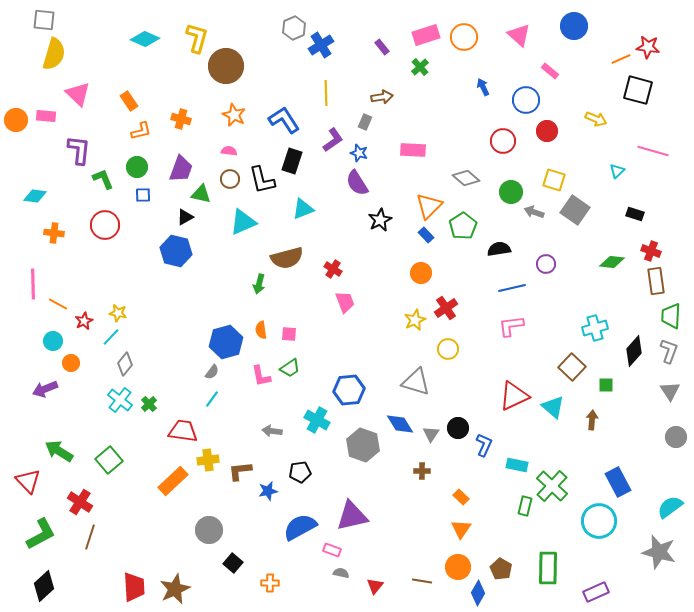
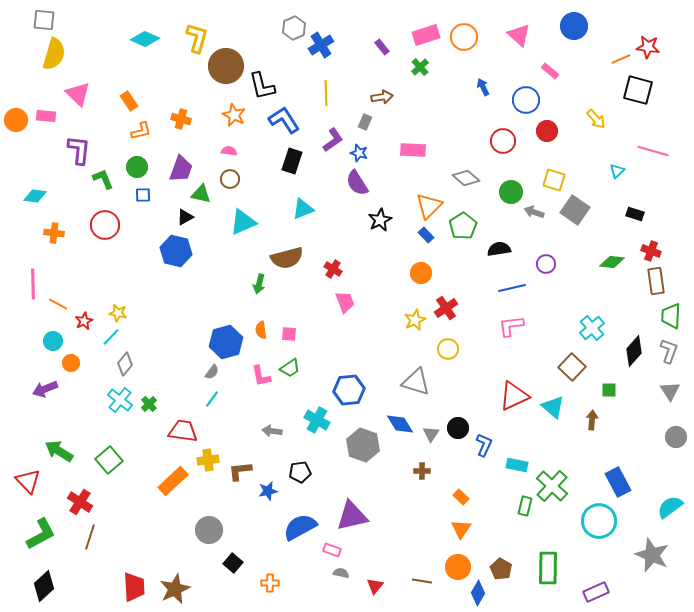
yellow arrow at (596, 119): rotated 25 degrees clockwise
black L-shape at (262, 180): moved 94 px up
cyan cross at (595, 328): moved 3 px left; rotated 25 degrees counterclockwise
green square at (606, 385): moved 3 px right, 5 px down
gray star at (659, 552): moved 7 px left, 3 px down; rotated 8 degrees clockwise
